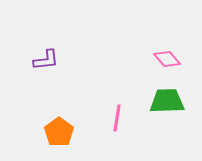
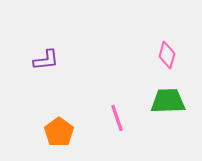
pink diamond: moved 4 px up; rotated 56 degrees clockwise
green trapezoid: moved 1 px right
pink line: rotated 28 degrees counterclockwise
